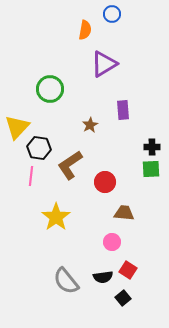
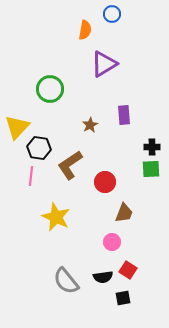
purple rectangle: moved 1 px right, 5 px down
brown trapezoid: rotated 105 degrees clockwise
yellow star: rotated 12 degrees counterclockwise
black square: rotated 28 degrees clockwise
